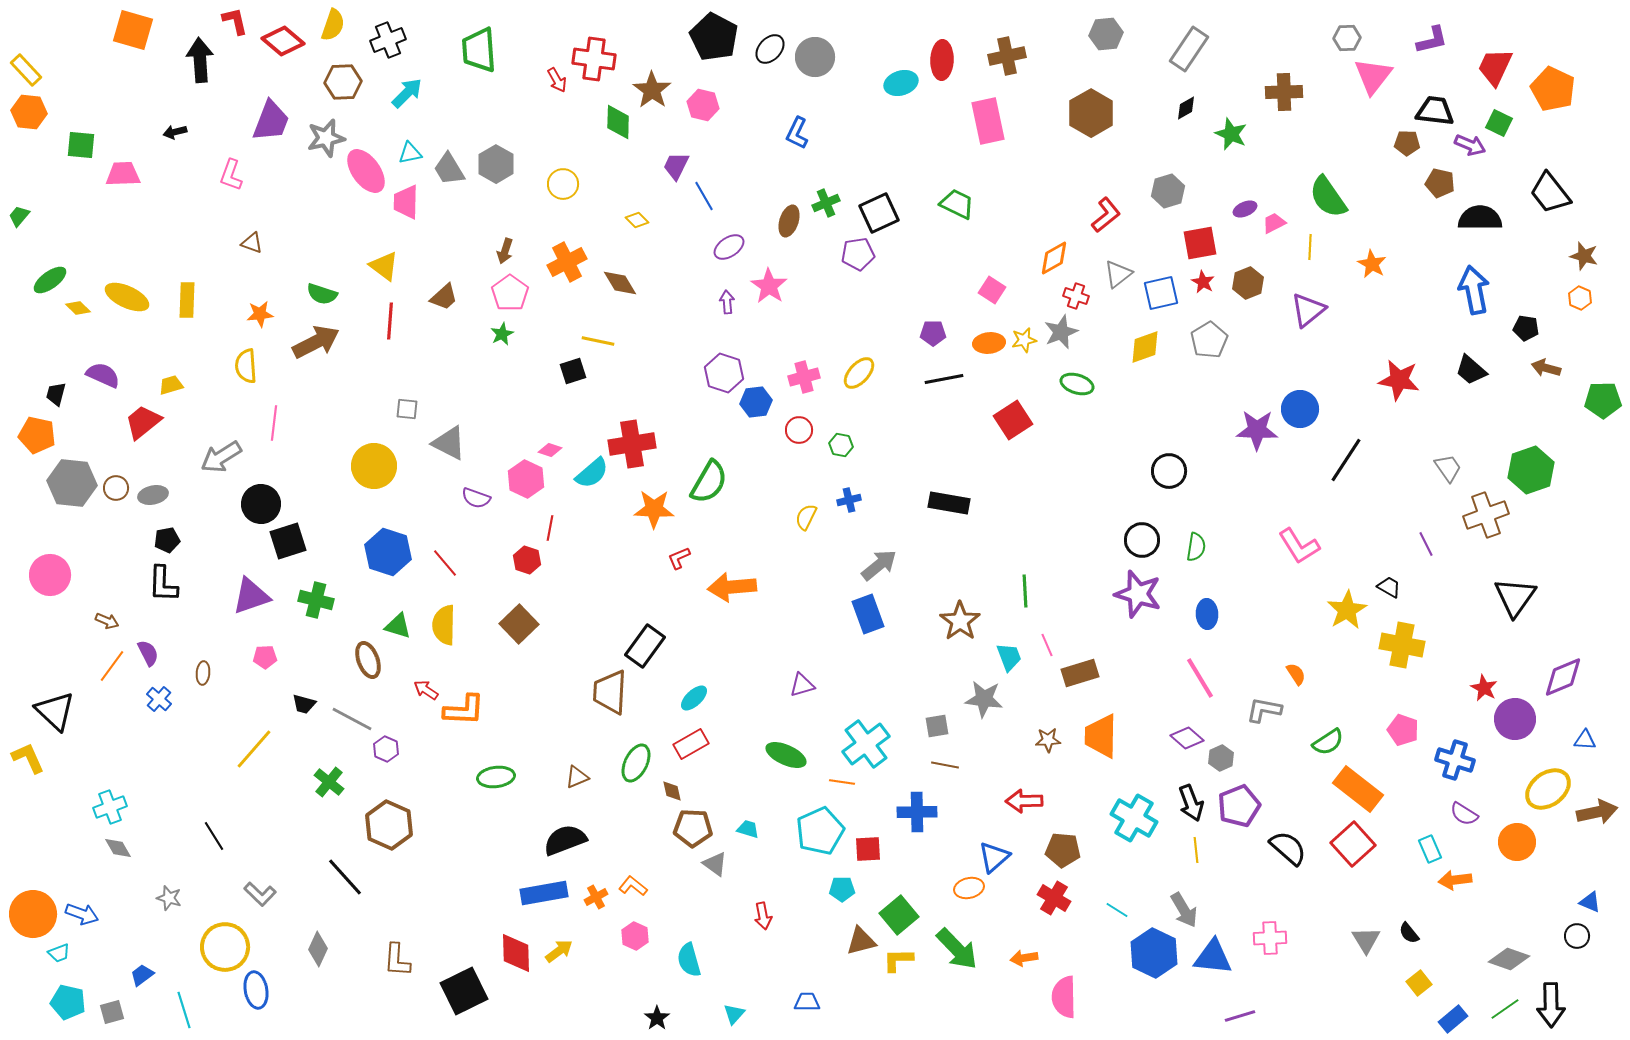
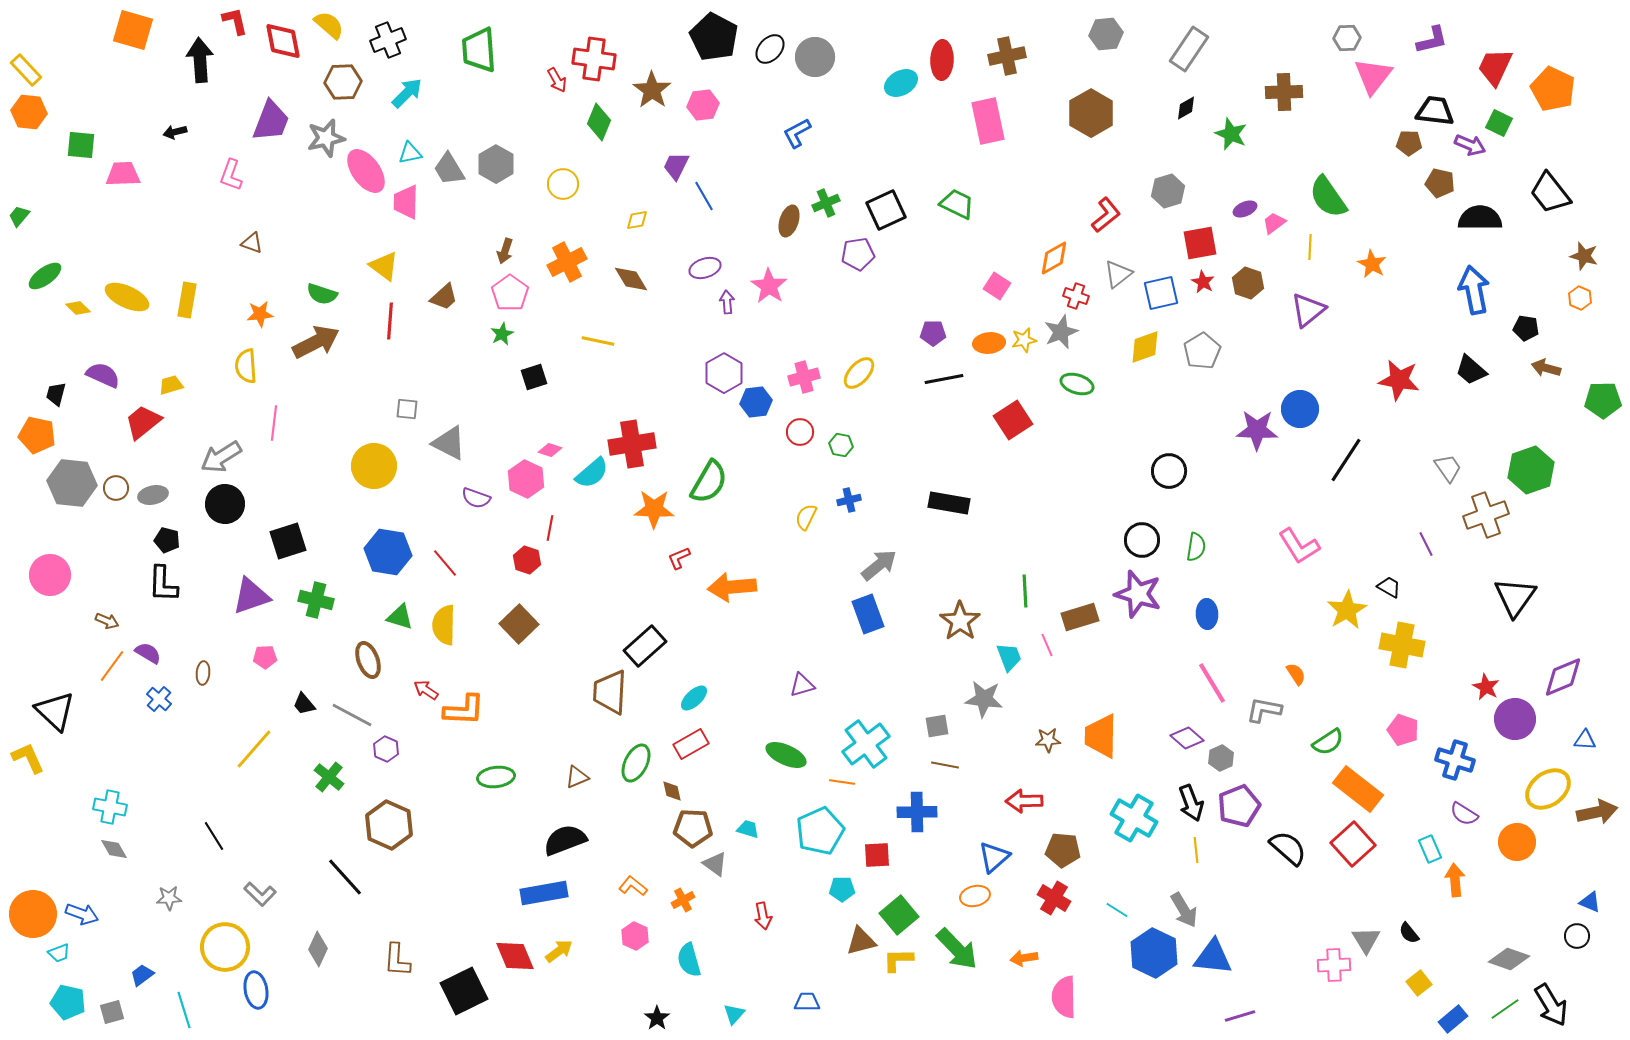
yellow semicircle at (333, 25): moved 4 px left; rotated 68 degrees counterclockwise
red diamond at (283, 41): rotated 39 degrees clockwise
cyan ellipse at (901, 83): rotated 12 degrees counterclockwise
pink hexagon at (703, 105): rotated 20 degrees counterclockwise
green diamond at (618, 122): moved 19 px left; rotated 21 degrees clockwise
blue L-shape at (797, 133): rotated 36 degrees clockwise
brown pentagon at (1407, 143): moved 2 px right
black square at (879, 213): moved 7 px right, 3 px up
yellow diamond at (637, 220): rotated 55 degrees counterclockwise
pink trapezoid at (1274, 223): rotated 10 degrees counterclockwise
purple ellipse at (729, 247): moved 24 px left, 21 px down; rotated 16 degrees clockwise
green ellipse at (50, 280): moved 5 px left, 4 px up
brown diamond at (620, 283): moved 11 px right, 4 px up
brown hexagon at (1248, 283): rotated 20 degrees counterclockwise
pink square at (992, 290): moved 5 px right, 4 px up
yellow rectangle at (187, 300): rotated 8 degrees clockwise
gray pentagon at (1209, 340): moved 7 px left, 11 px down
black square at (573, 371): moved 39 px left, 6 px down
purple hexagon at (724, 373): rotated 12 degrees clockwise
red circle at (799, 430): moved 1 px right, 2 px down
black circle at (261, 504): moved 36 px left
black pentagon at (167, 540): rotated 25 degrees clockwise
blue hexagon at (388, 552): rotated 9 degrees counterclockwise
green triangle at (398, 626): moved 2 px right, 9 px up
black rectangle at (645, 646): rotated 12 degrees clockwise
purple semicircle at (148, 653): rotated 32 degrees counterclockwise
brown rectangle at (1080, 673): moved 56 px up
pink line at (1200, 678): moved 12 px right, 5 px down
red star at (1484, 688): moved 2 px right, 1 px up
black trapezoid at (304, 704): rotated 35 degrees clockwise
gray line at (352, 719): moved 4 px up
green cross at (329, 782): moved 5 px up
cyan cross at (110, 807): rotated 32 degrees clockwise
gray diamond at (118, 848): moved 4 px left, 1 px down
red square at (868, 849): moved 9 px right, 6 px down
orange arrow at (1455, 880): rotated 92 degrees clockwise
orange ellipse at (969, 888): moved 6 px right, 8 px down
orange cross at (596, 897): moved 87 px right, 3 px down
gray star at (169, 898): rotated 20 degrees counterclockwise
pink cross at (1270, 938): moved 64 px right, 27 px down
red diamond at (516, 953): moved 1 px left, 3 px down; rotated 21 degrees counterclockwise
black arrow at (1551, 1005): rotated 30 degrees counterclockwise
